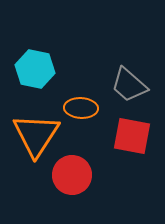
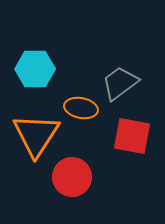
cyan hexagon: rotated 12 degrees counterclockwise
gray trapezoid: moved 9 px left, 2 px up; rotated 102 degrees clockwise
orange ellipse: rotated 8 degrees clockwise
red circle: moved 2 px down
